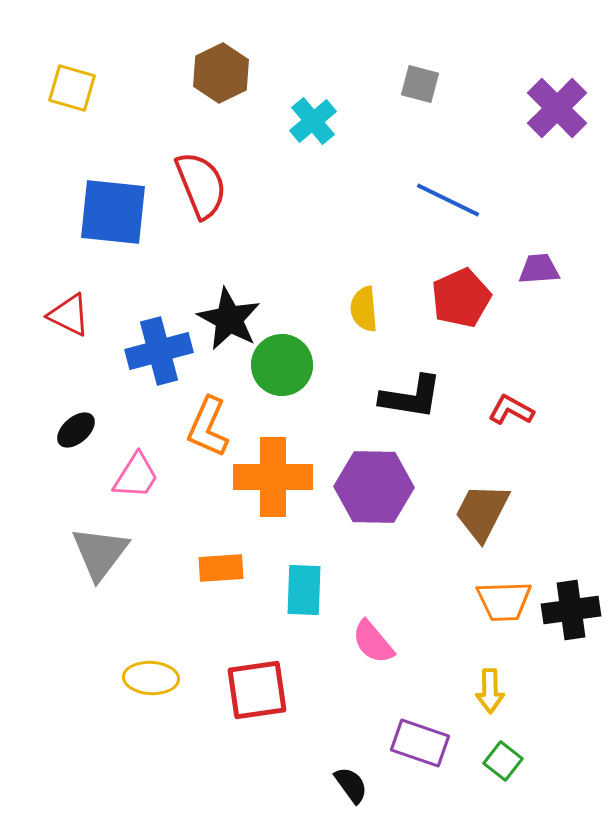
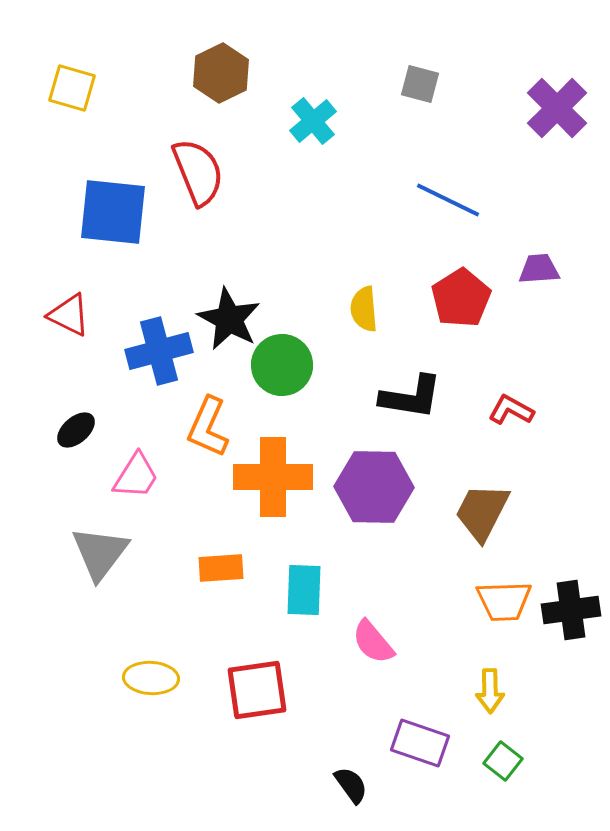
red semicircle: moved 3 px left, 13 px up
red pentagon: rotated 8 degrees counterclockwise
